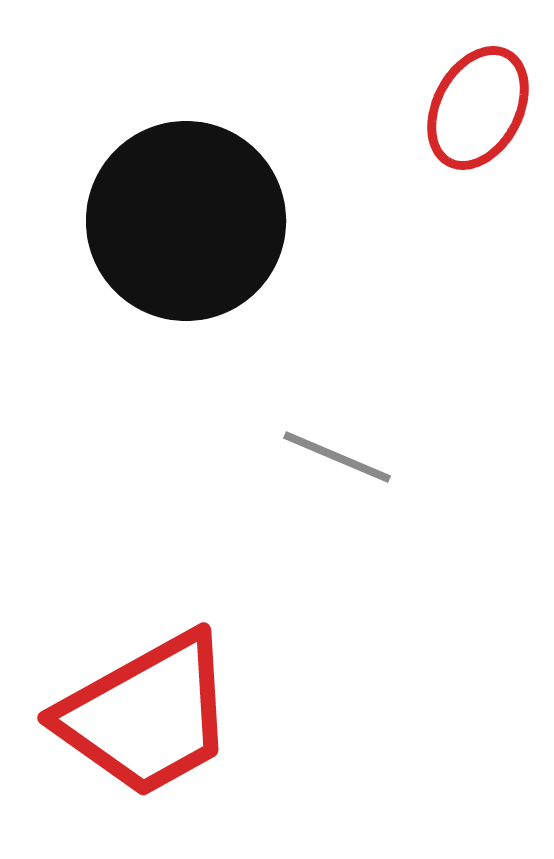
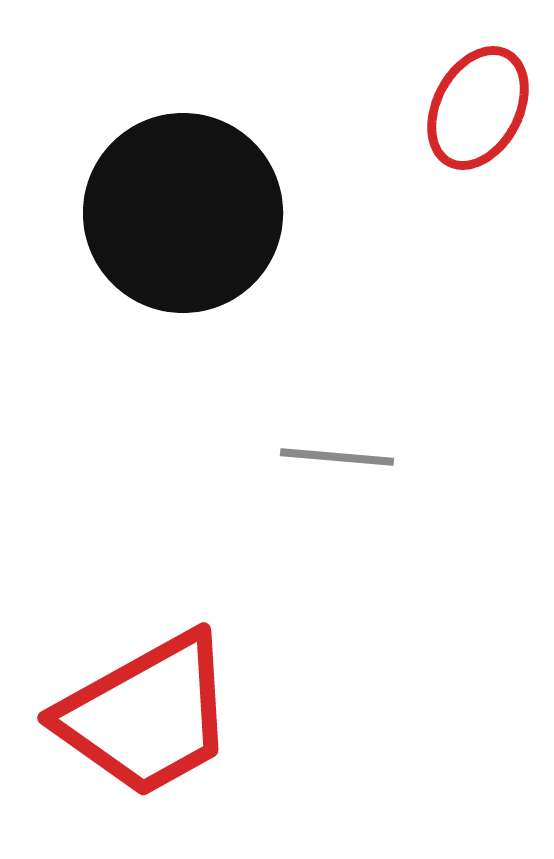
black circle: moved 3 px left, 8 px up
gray line: rotated 18 degrees counterclockwise
